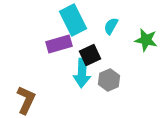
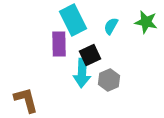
green star: moved 18 px up
purple rectangle: rotated 75 degrees counterclockwise
brown L-shape: rotated 40 degrees counterclockwise
